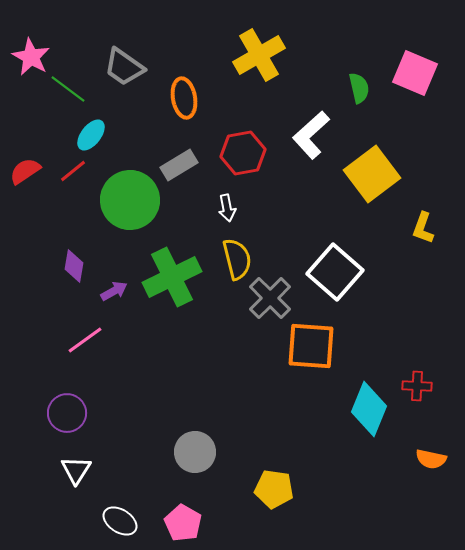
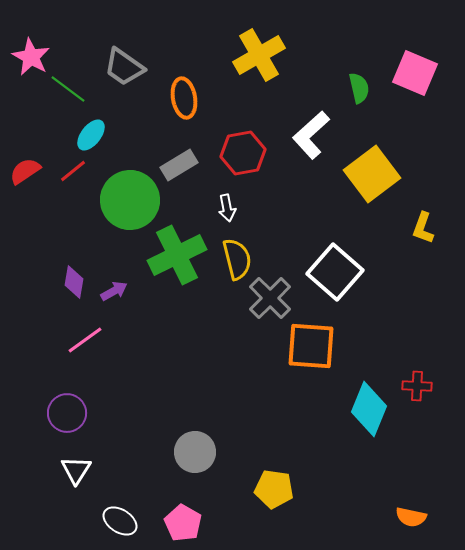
purple diamond: moved 16 px down
green cross: moved 5 px right, 22 px up
orange semicircle: moved 20 px left, 58 px down
